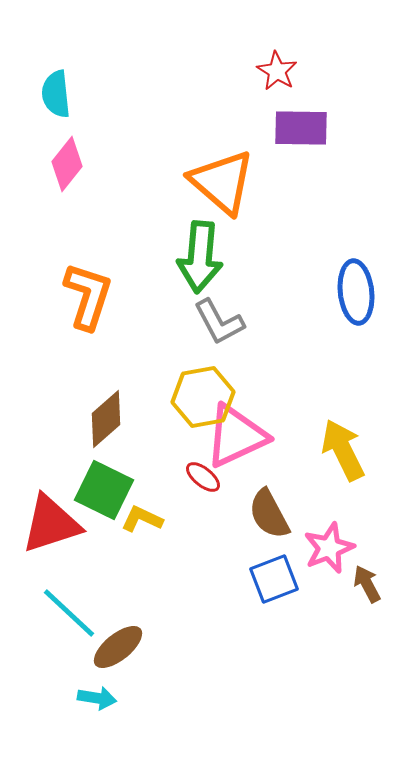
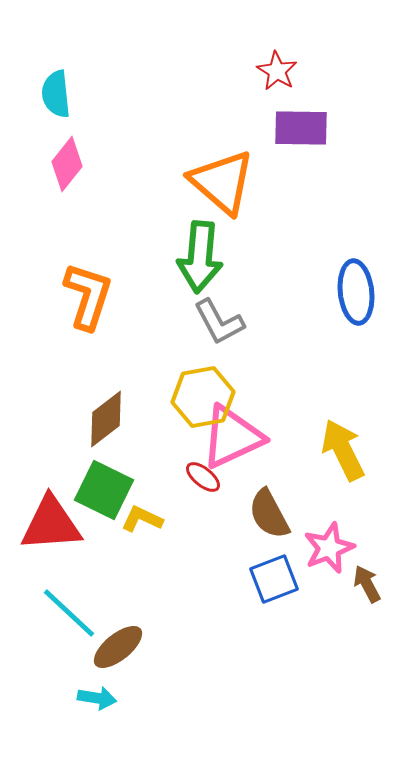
brown diamond: rotated 4 degrees clockwise
pink triangle: moved 4 px left, 1 px down
red triangle: rotated 14 degrees clockwise
